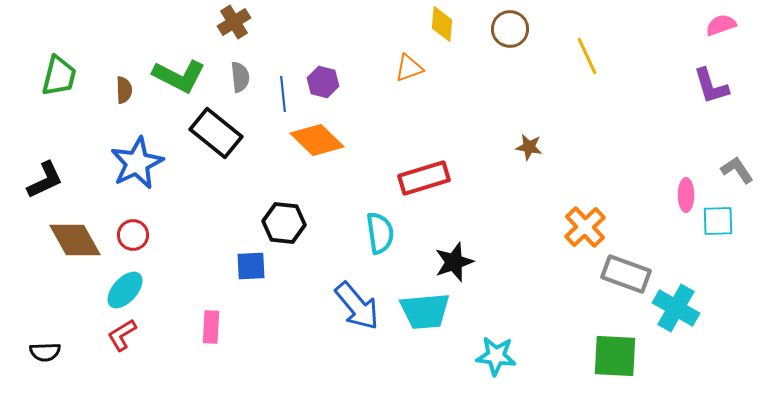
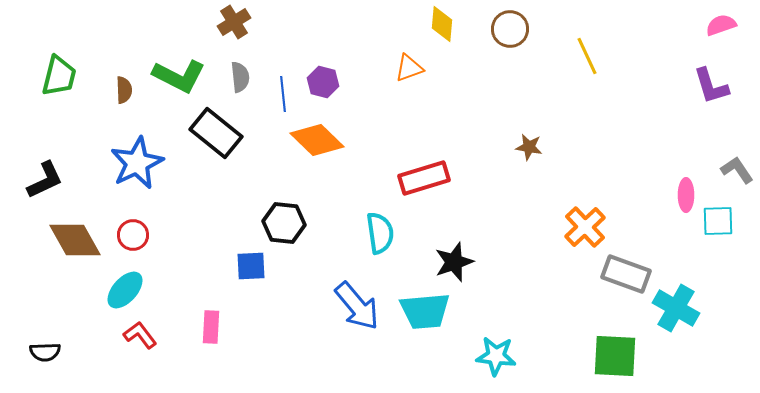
red L-shape: moved 18 px right; rotated 84 degrees clockwise
